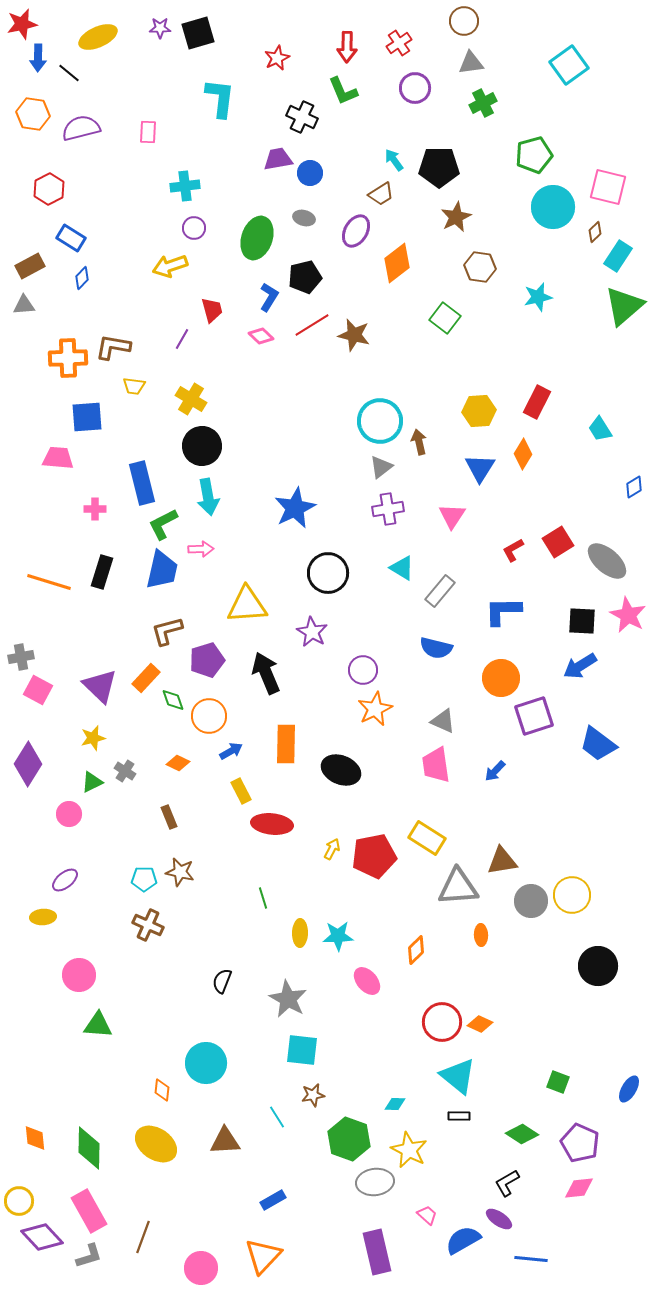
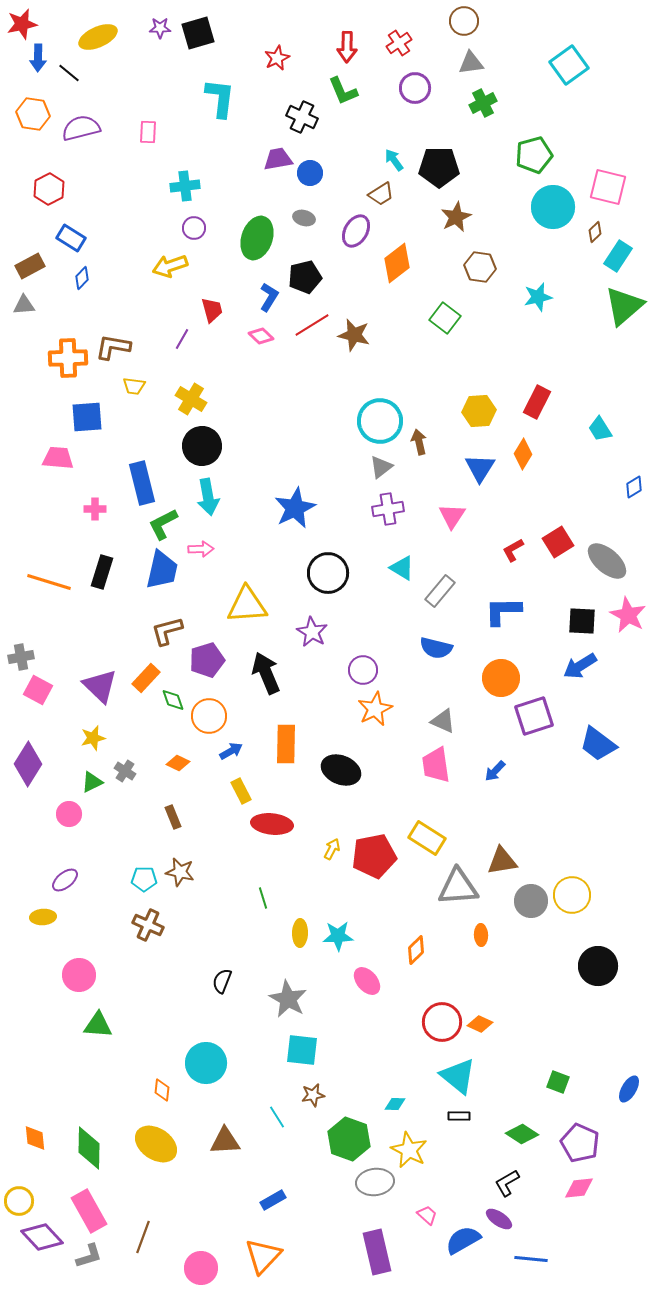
brown rectangle at (169, 817): moved 4 px right
